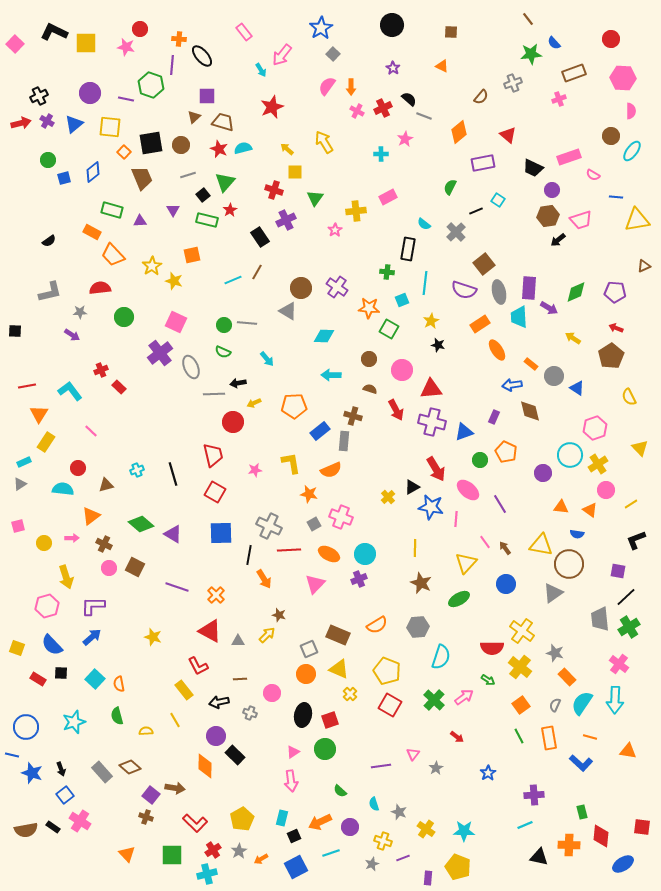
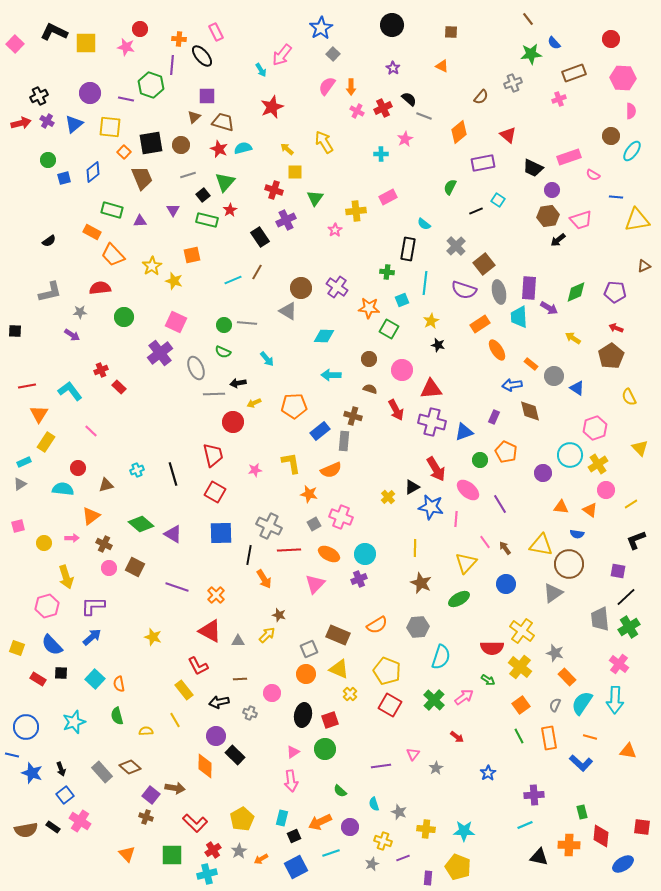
pink rectangle at (244, 32): moved 28 px left; rotated 12 degrees clockwise
gray cross at (456, 232): moved 14 px down
gray ellipse at (191, 367): moved 5 px right, 1 px down
yellow cross at (426, 829): rotated 30 degrees counterclockwise
